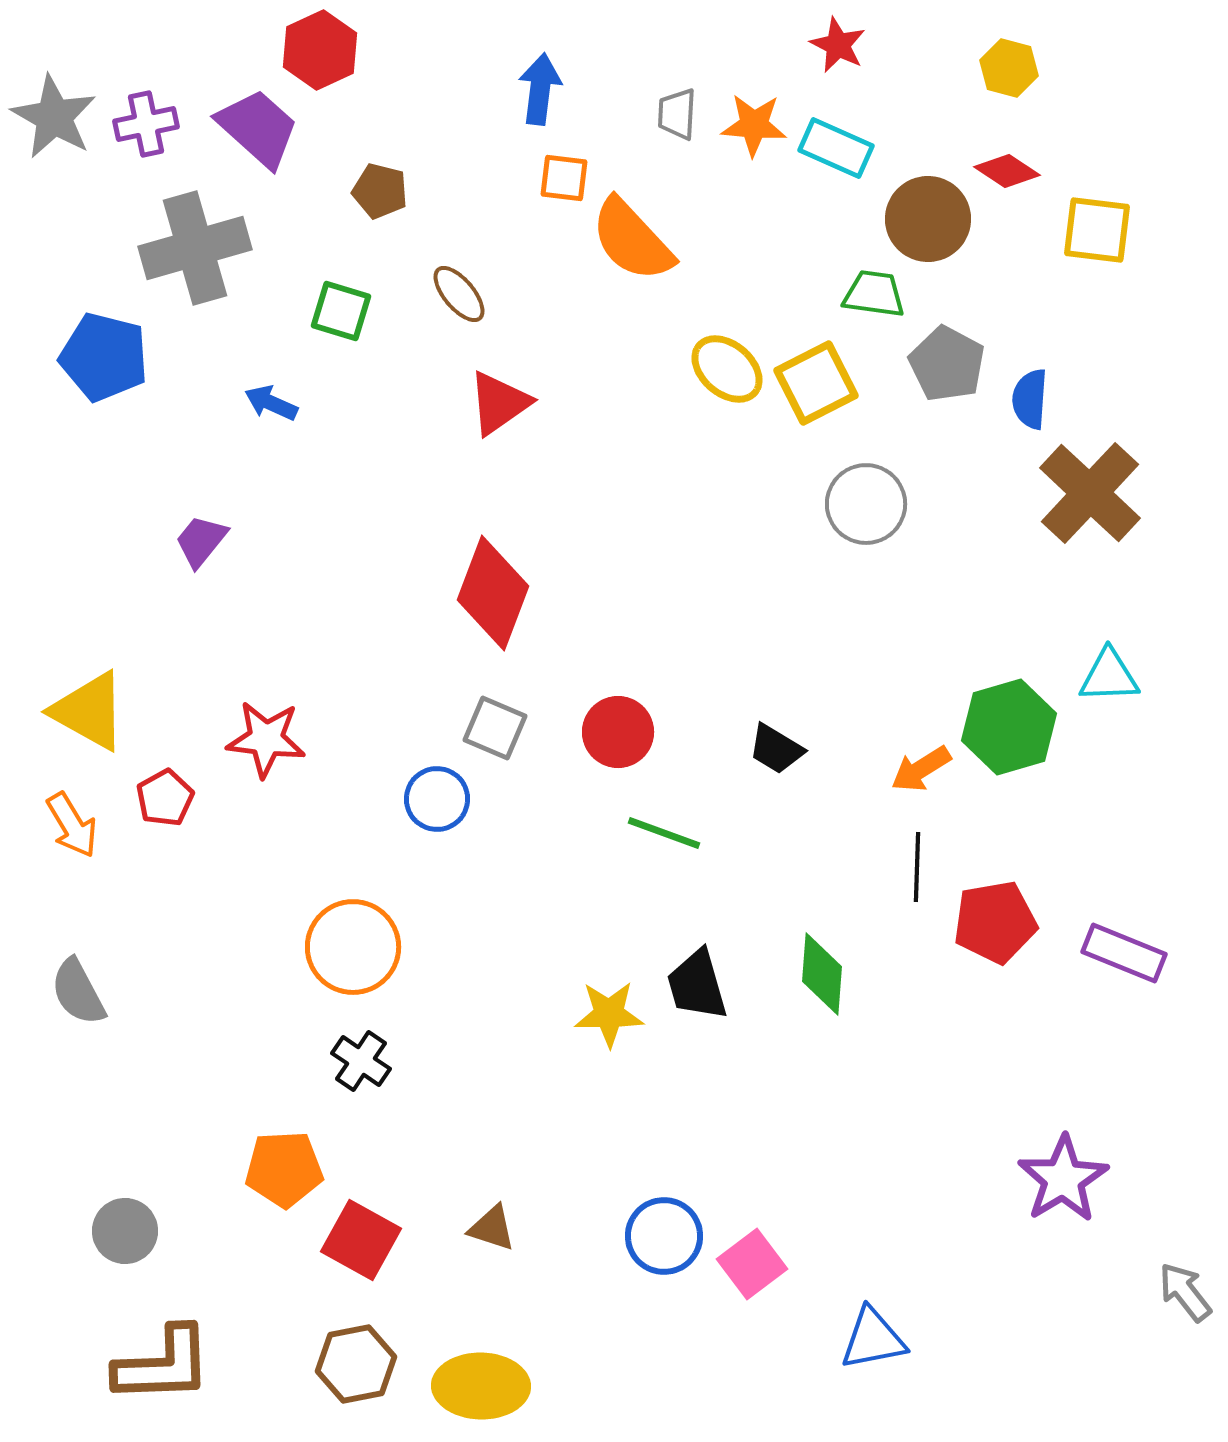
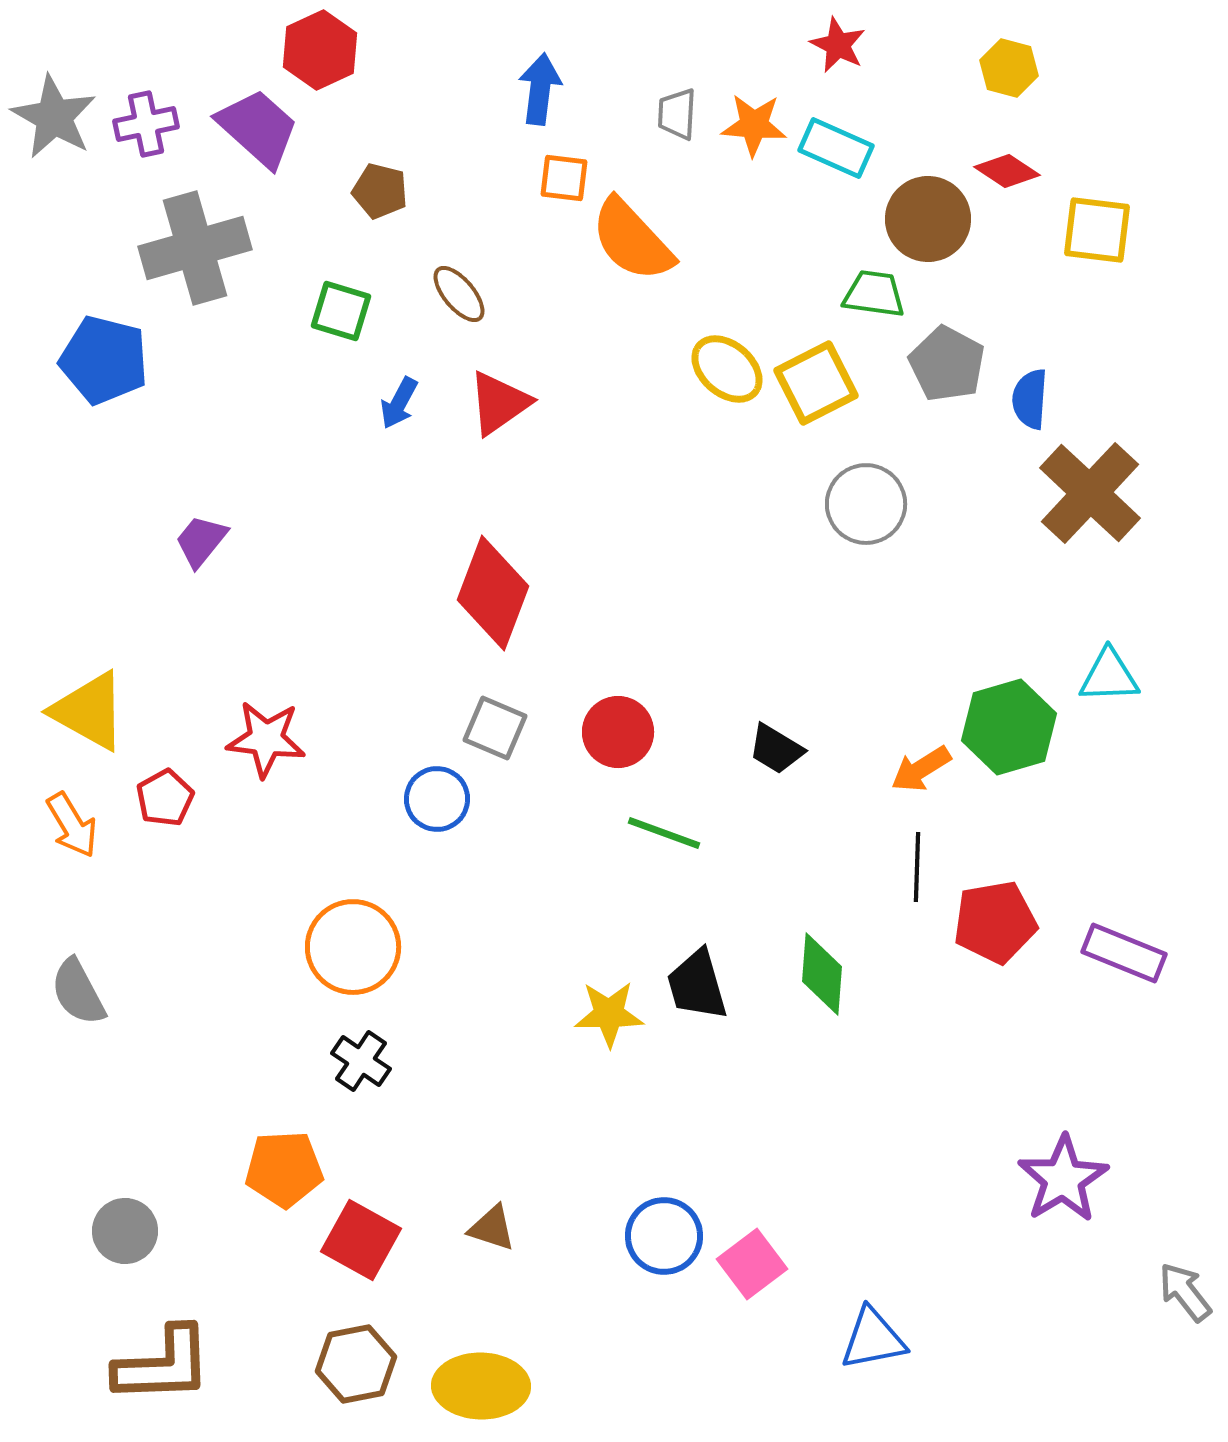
blue pentagon at (104, 357): moved 3 px down
blue arrow at (271, 403): moved 128 px right; rotated 86 degrees counterclockwise
